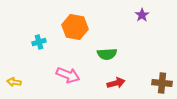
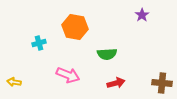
cyan cross: moved 1 px down
